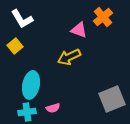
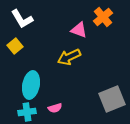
pink semicircle: moved 2 px right
